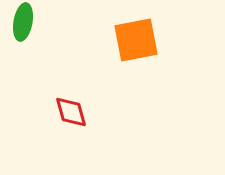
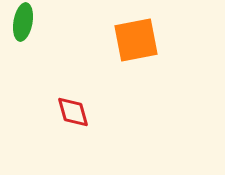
red diamond: moved 2 px right
